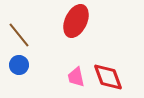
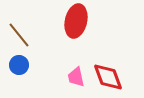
red ellipse: rotated 12 degrees counterclockwise
